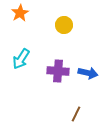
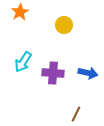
orange star: moved 1 px up
cyan arrow: moved 2 px right, 3 px down
purple cross: moved 5 px left, 2 px down
